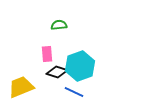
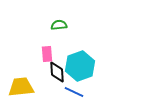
black diamond: rotated 70 degrees clockwise
yellow trapezoid: rotated 16 degrees clockwise
